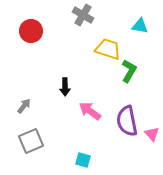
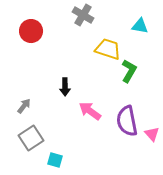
gray square: moved 3 px up; rotated 10 degrees counterclockwise
cyan square: moved 28 px left
